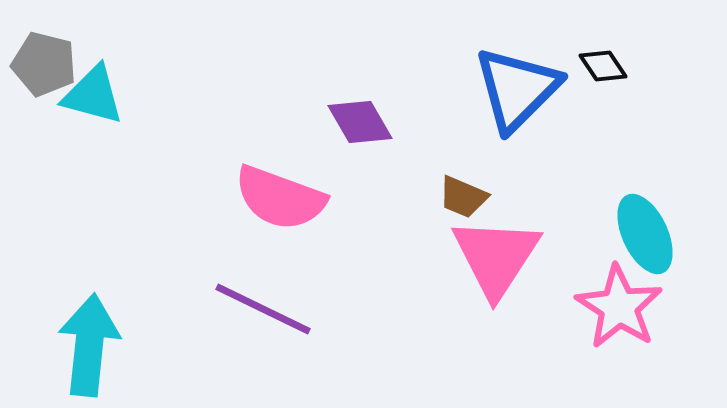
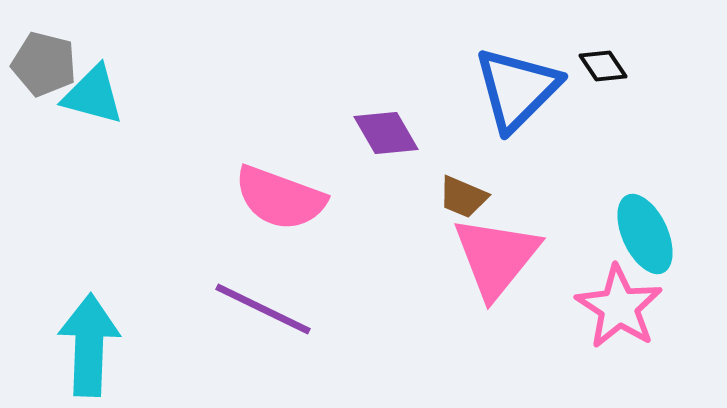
purple diamond: moved 26 px right, 11 px down
pink triangle: rotated 6 degrees clockwise
cyan arrow: rotated 4 degrees counterclockwise
